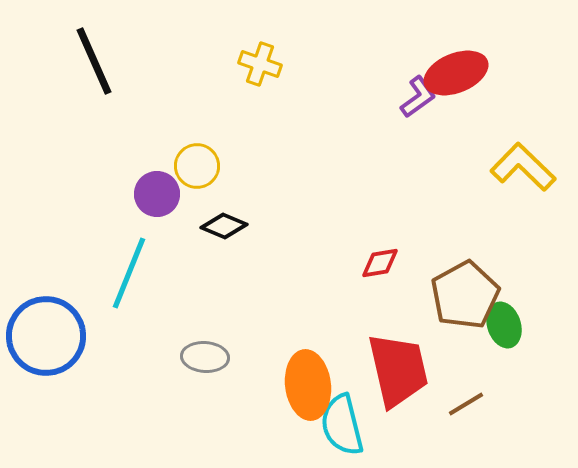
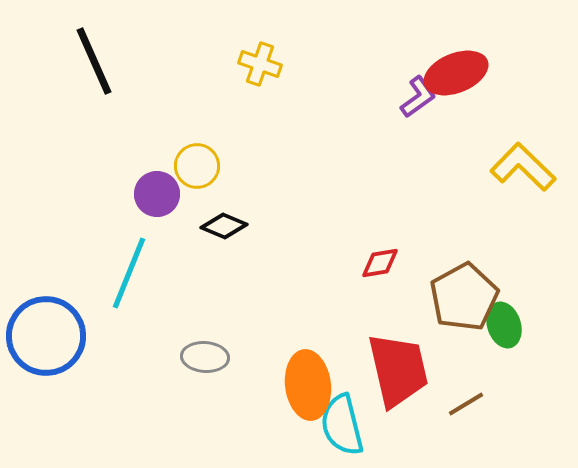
brown pentagon: moved 1 px left, 2 px down
